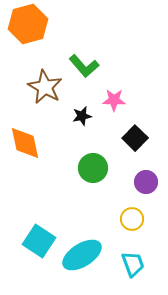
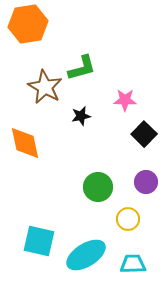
orange hexagon: rotated 6 degrees clockwise
green L-shape: moved 2 px left, 2 px down; rotated 64 degrees counterclockwise
pink star: moved 11 px right
black star: moved 1 px left
black square: moved 9 px right, 4 px up
green circle: moved 5 px right, 19 px down
yellow circle: moved 4 px left
cyan square: rotated 20 degrees counterclockwise
cyan ellipse: moved 4 px right
cyan trapezoid: rotated 72 degrees counterclockwise
